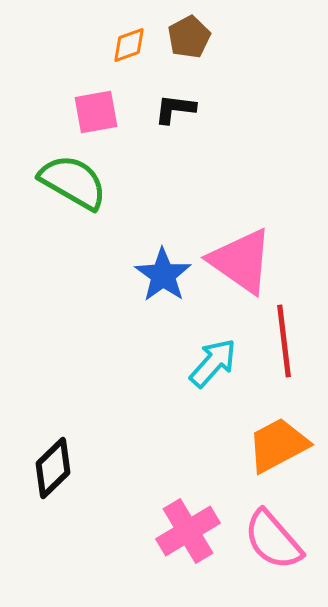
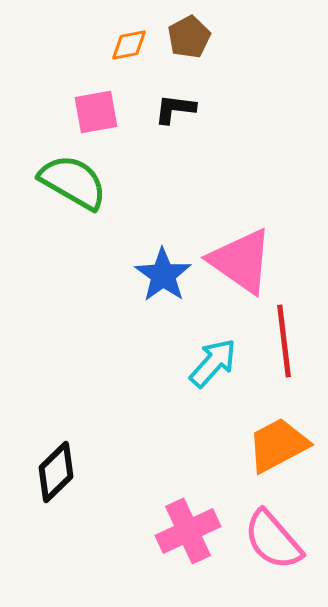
orange diamond: rotated 9 degrees clockwise
black diamond: moved 3 px right, 4 px down
pink cross: rotated 6 degrees clockwise
